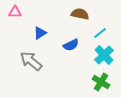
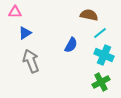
brown semicircle: moved 9 px right, 1 px down
blue triangle: moved 15 px left
blue semicircle: rotated 35 degrees counterclockwise
cyan cross: rotated 24 degrees counterclockwise
gray arrow: rotated 30 degrees clockwise
green cross: rotated 30 degrees clockwise
